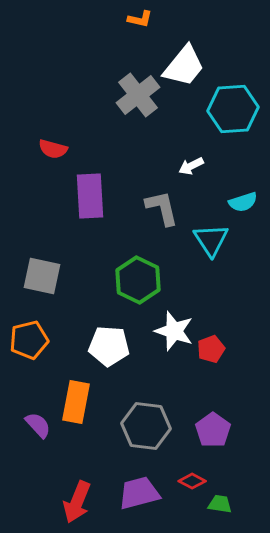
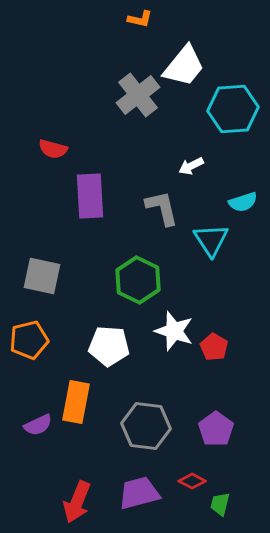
red pentagon: moved 3 px right, 2 px up; rotated 20 degrees counterclockwise
purple semicircle: rotated 108 degrees clockwise
purple pentagon: moved 3 px right, 1 px up
green trapezoid: rotated 85 degrees counterclockwise
